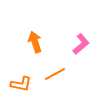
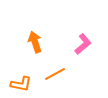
pink L-shape: moved 2 px right
